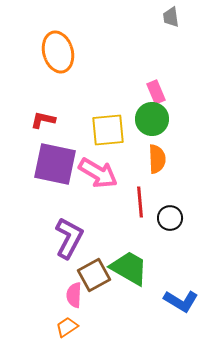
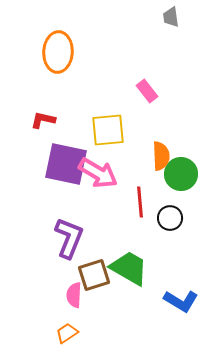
orange ellipse: rotated 18 degrees clockwise
pink rectangle: moved 9 px left, 1 px up; rotated 15 degrees counterclockwise
green circle: moved 29 px right, 55 px down
orange semicircle: moved 4 px right, 3 px up
purple square: moved 11 px right
purple L-shape: rotated 6 degrees counterclockwise
brown square: rotated 12 degrees clockwise
orange trapezoid: moved 6 px down
